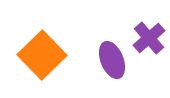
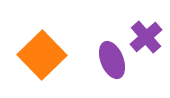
purple cross: moved 3 px left, 1 px up
